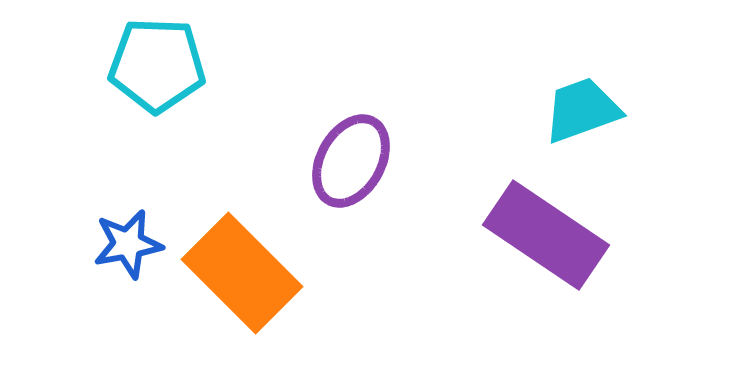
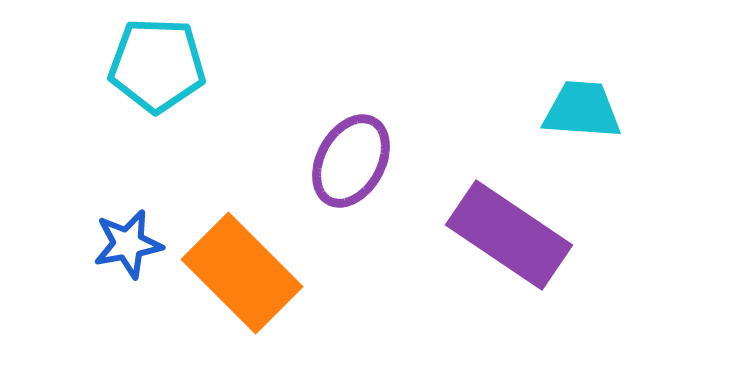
cyan trapezoid: rotated 24 degrees clockwise
purple rectangle: moved 37 px left
